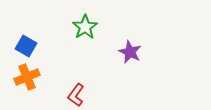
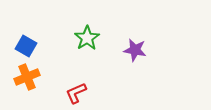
green star: moved 2 px right, 11 px down
purple star: moved 5 px right, 2 px up; rotated 15 degrees counterclockwise
red L-shape: moved 2 px up; rotated 30 degrees clockwise
